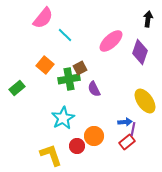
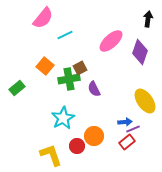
cyan line: rotated 70 degrees counterclockwise
orange square: moved 1 px down
purple line: rotated 56 degrees clockwise
